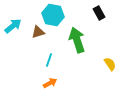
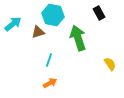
cyan arrow: moved 2 px up
green arrow: moved 1 px right, 2 px up
